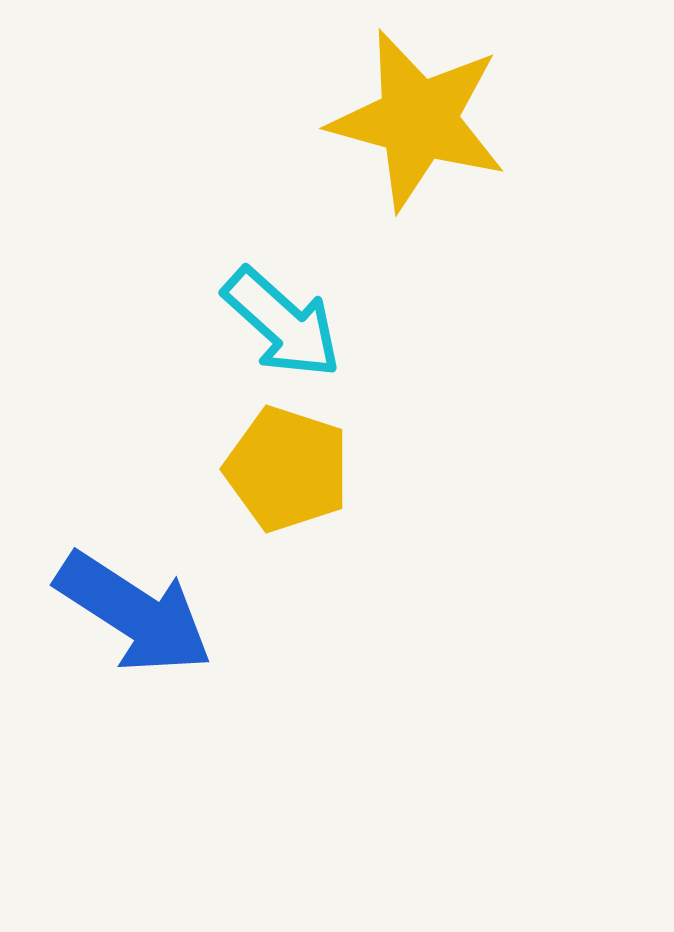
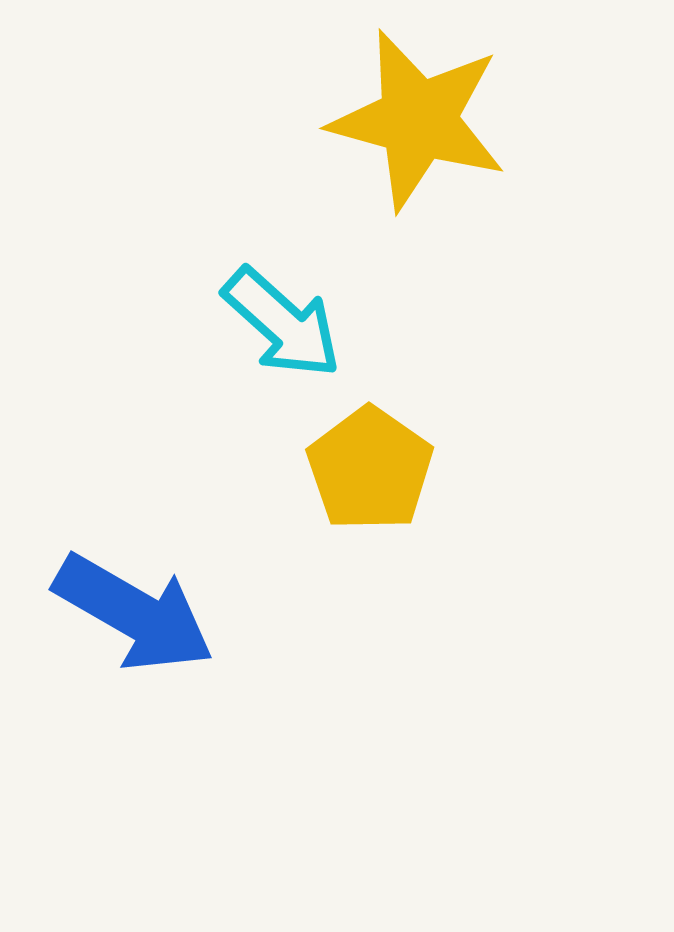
yellow pentagon: moved 83 px right; rotated 17 degrees clockwise
blue arrow: rotated 3 degrees counterclockwise
